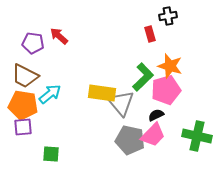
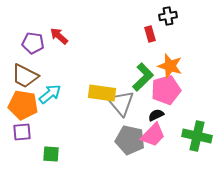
purple square: moved 1 px left, 5 px down
